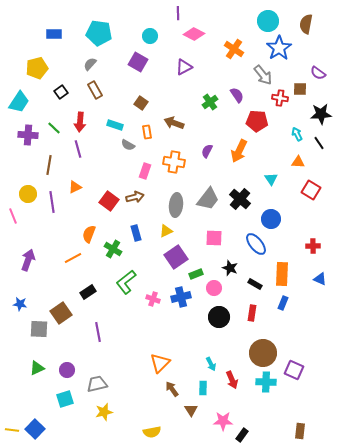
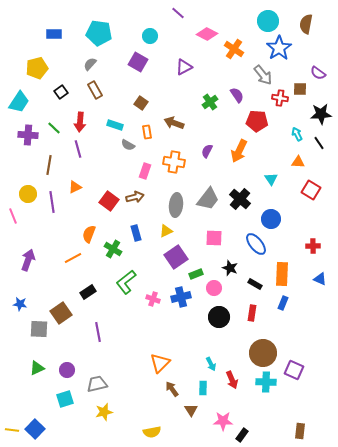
purple line at (178, 13): rotated 48 degrees counterclockwise
pink diamond at (194, 34): moved 13 px right
